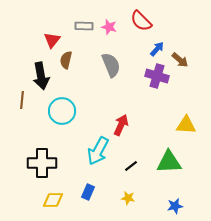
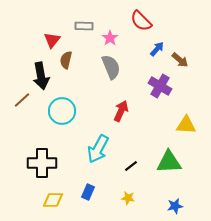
pink star: moved 1 px right, 11 px down; rotated 21 degrees clockwise
gray semicircle: moved 2 px down
purple cross: moved 3 px right, 10 px down; rotated 15 degrees clockwise
brown line: rotated 42 degrees clockwise
red arrow: moved 14 px up
cyan arrow: moved 2 px up
